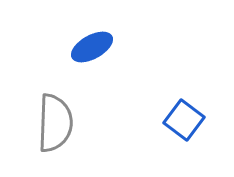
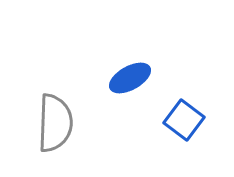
blue ellipse: moved 38 px right, 31 px down
